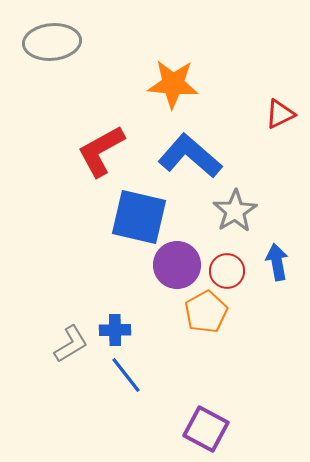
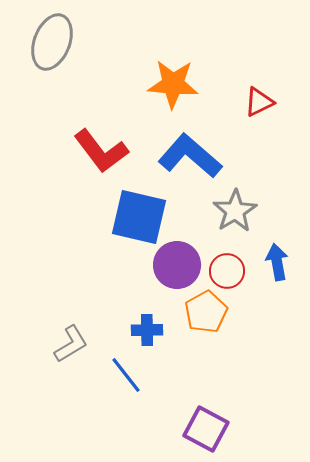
gray ellipse: rotated 64 degrees counterclockwise
red triangle: moved 21 px left, 12 px up
red L-shape: rotated 98 degrees counterclockwise
blue cross: moved 32 px right
